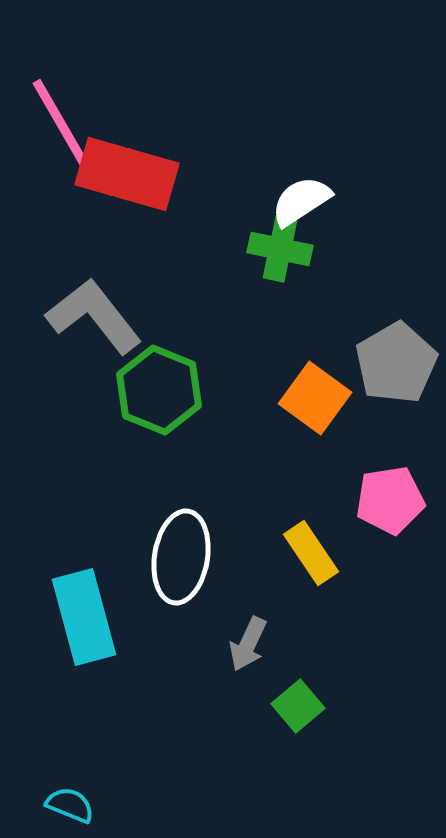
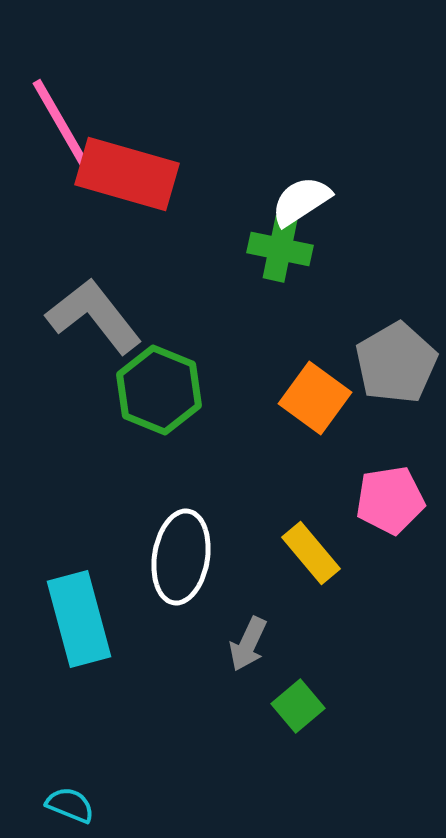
yellow rectangle: rotated 6 degrees counterclockwise
cyan rectangle: moved 5 px left, 2 px down
